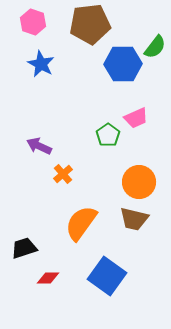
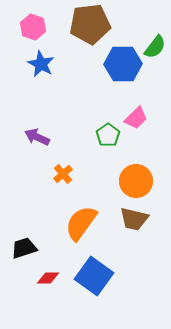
pink hexagon: moved 5 px down
pink trapezoid: rotated 20 degrees counterclockwise
purple arrow: moved 2 px left, 9 px up
orange circle: moved 3 px left, 1 px up
blue square: moved 13 px left
